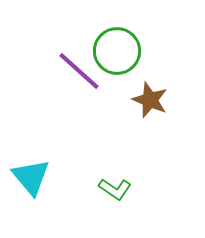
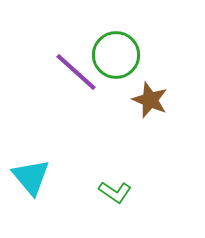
green circle: moved 1 px left, 4 px down
purple line: moved 3 px left, 1 px down
green L-shape: moved 3 px down
